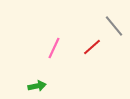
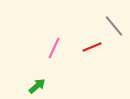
red line: rotated 18 degrees clockwise
green arrow: rotated 30 degrees counterclockwise
